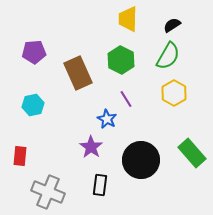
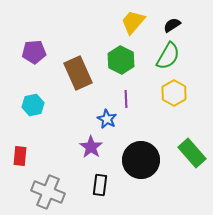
yellow trapezoid: moved 5 px right, 3 px down; rotated 40 degrees clockwise
purple line: rotated 30 degrees clockwise
